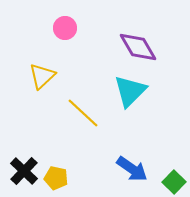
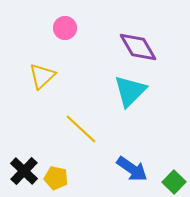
yellow line: moved 2 px left, 16 px down
